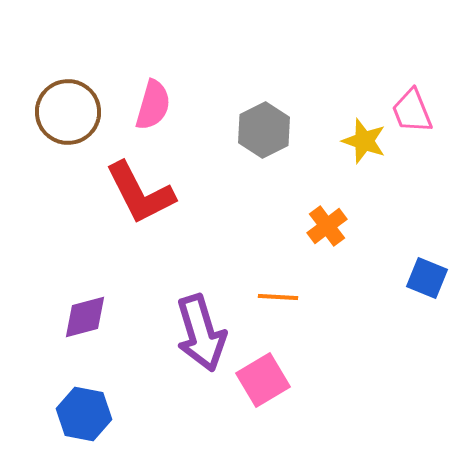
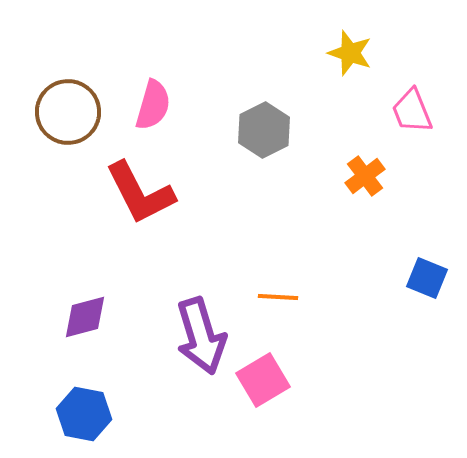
yellow star: moved 14 px left, 88 px up
orange cross: moved 38 px right, 50 px up
purple arrow: moved 3 px down
